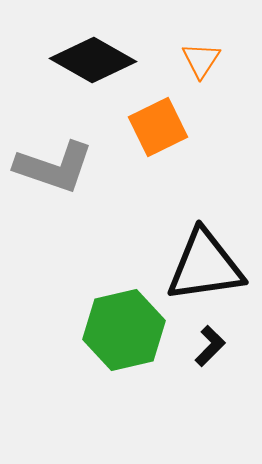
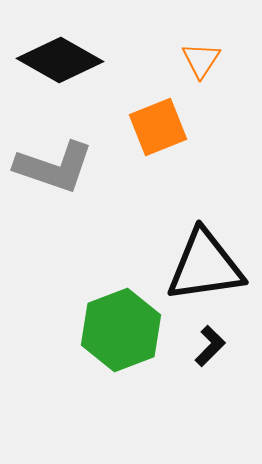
black diamond: moved 33 px left
orange square: rotated 4 degrees clockwise
green hexagon: moved 3 px left; rotated 8 degrees counterclockwise
